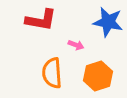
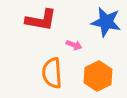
blue star: moved 2 px left
pink arrow: moved 2 px left
orange hexagon: rotated 8 degrees counterclockwise
